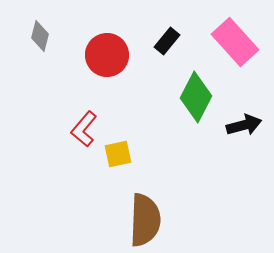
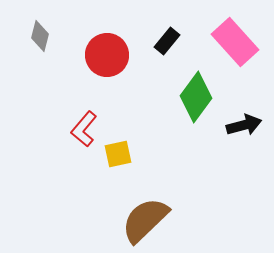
green diamond: rotated 9 degrees clockwise
brown semicircle: rotated 136 degrees counterclockwise
